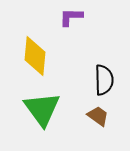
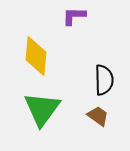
purple L-shape: moved 3 px right, 1 px up
yellow diamond: moved 1 px right
green triangle: rotated 12 degrees clockwise
